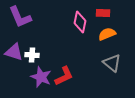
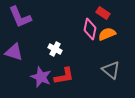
red rectangle: rotated 32 degrees clockwise
pink diamond: moved 10 px right, 7 px down
white cross: moved 23 px right, 6 px up; rotated 24 degrees clockwise
gray triangle: moved 1 px left, 7 px down
red L-shape: rotated 15 degrees clockwise
